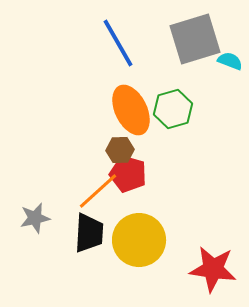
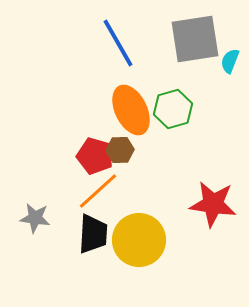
gray square: rotated 8 degrees clockwise
cyan semicircle: rotated 90 degrees counterclockwise
red pentagon: moved 33 px left, 18 px up
gray star: rotated 20 degrees clockwise
black trapezoid: moved 4 px right, 1 px down
red star: moved 65 px up
